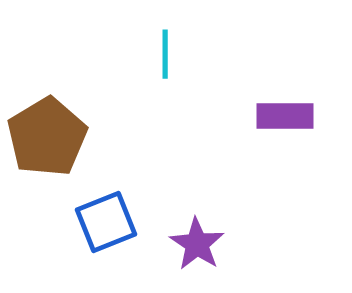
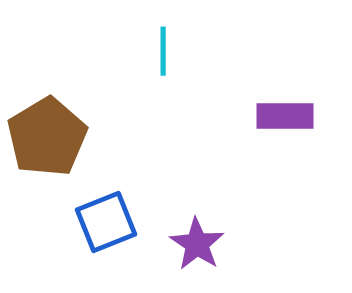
cyan line: moved 2 px left, 3 px up
